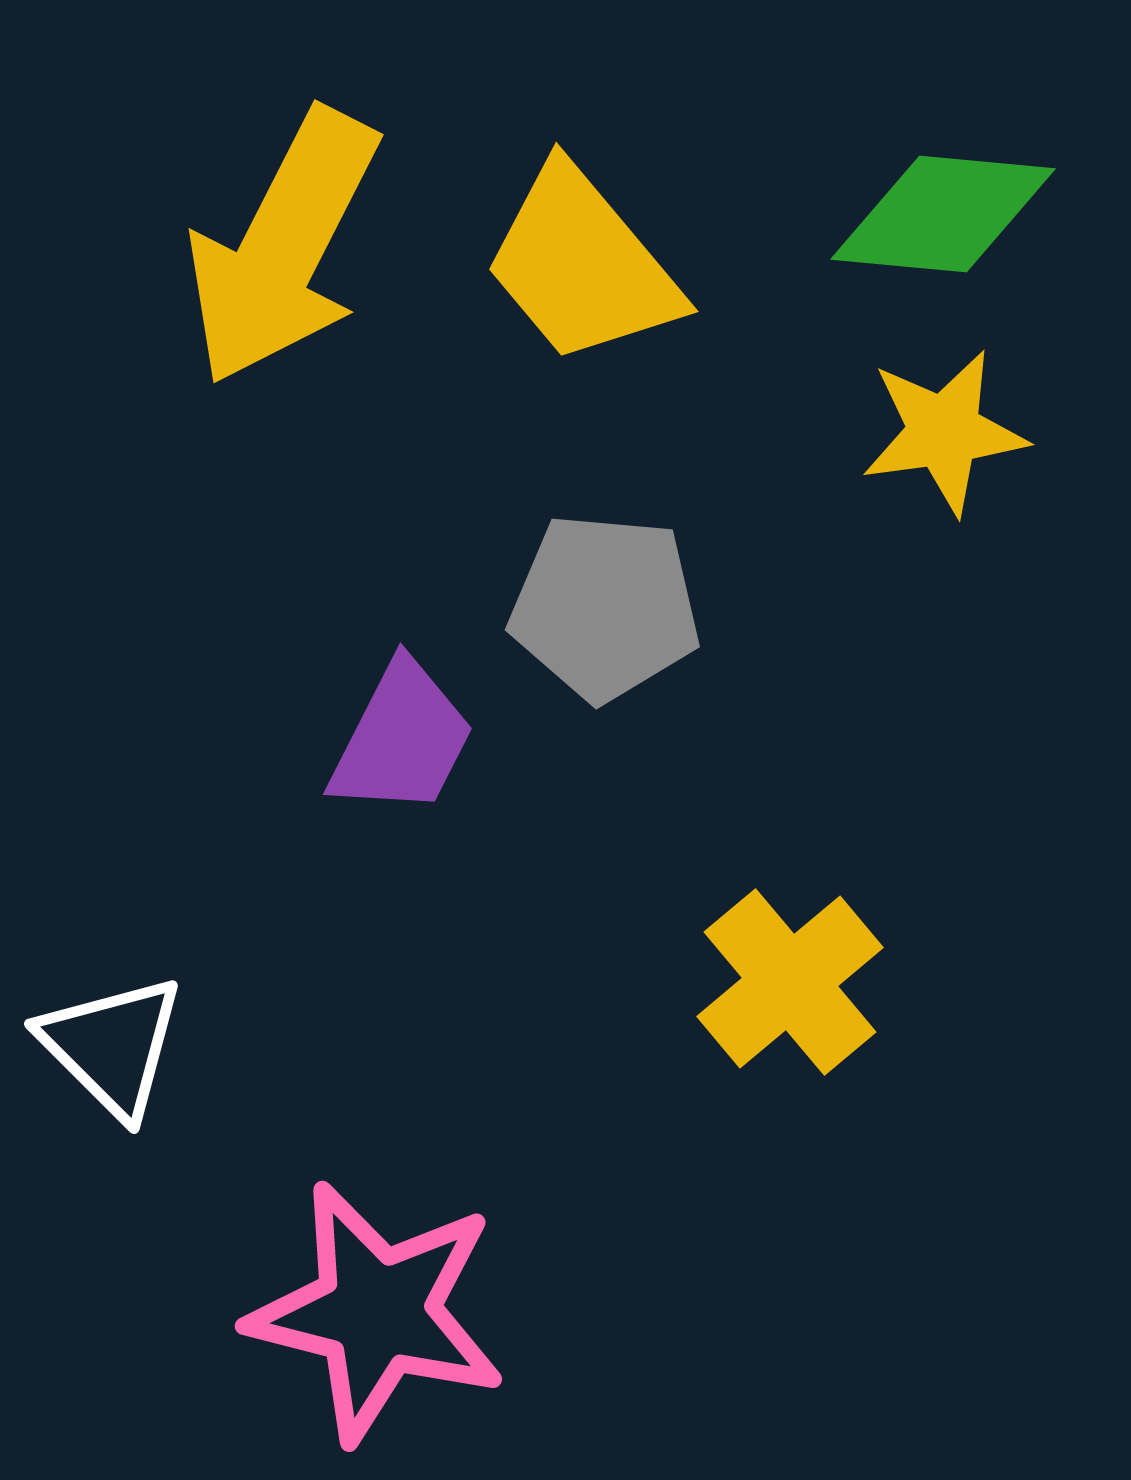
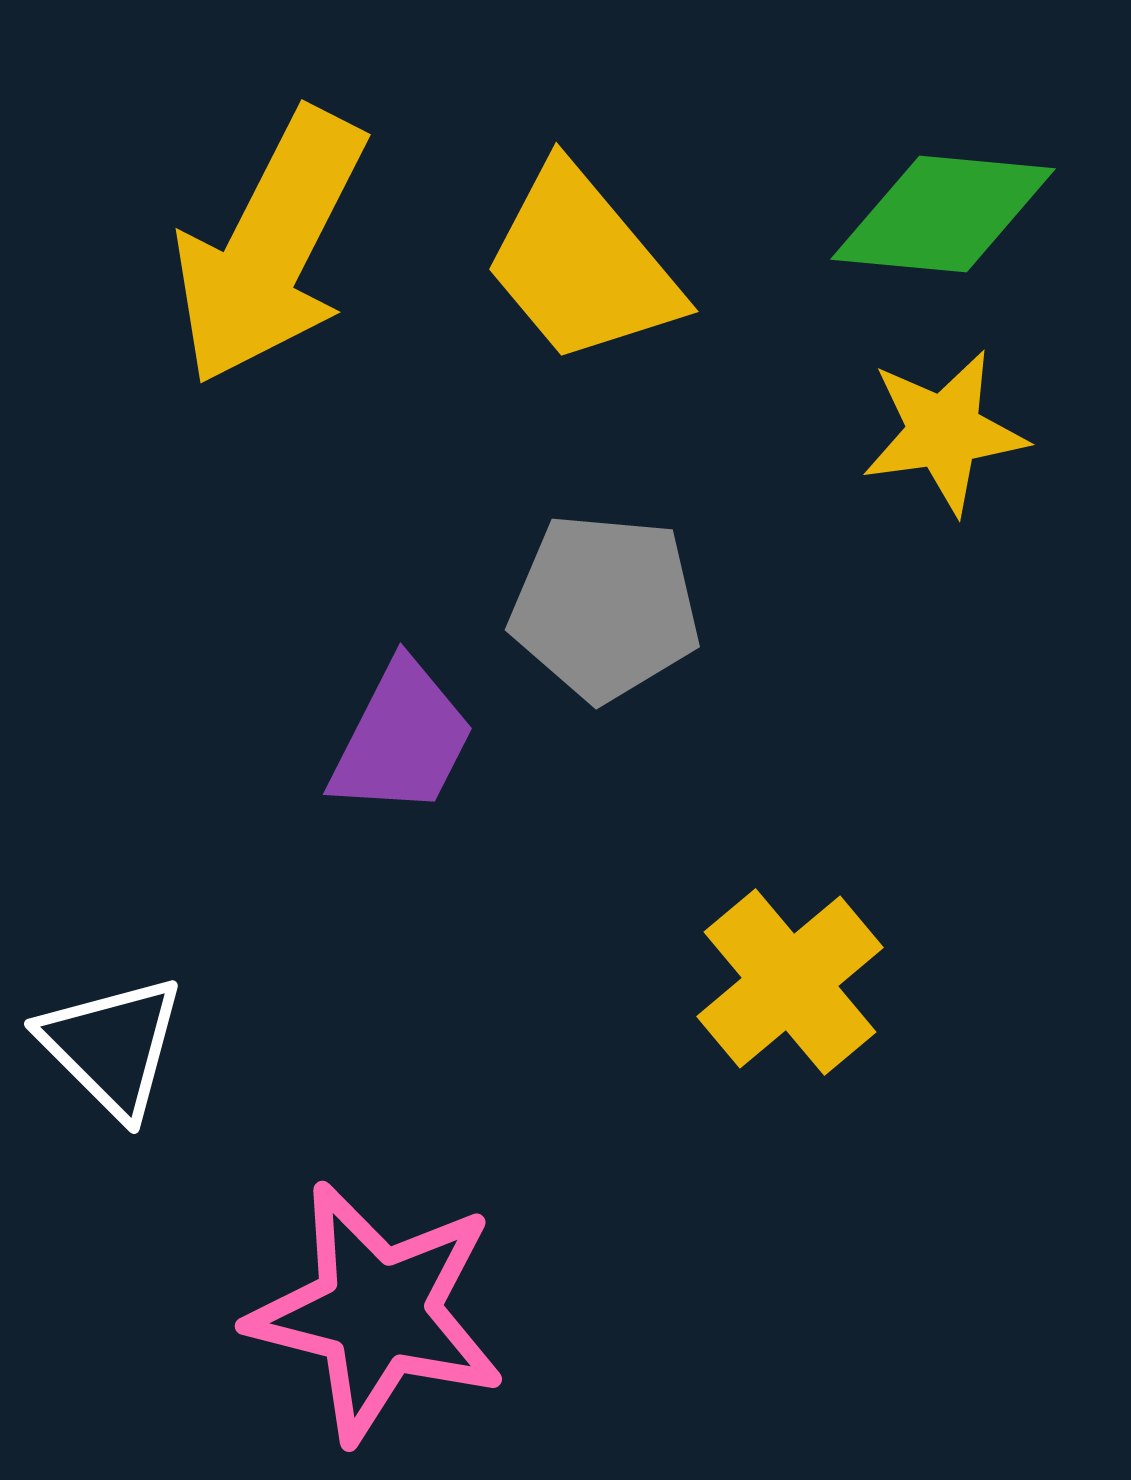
yellow arrow: moved 13 px left
